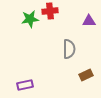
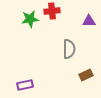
red cross: moved 2 px right
